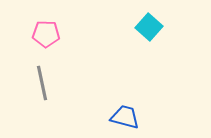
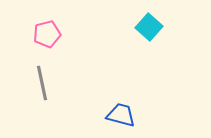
pink pentagon: moved 1 px right; rotated 16 degrees counterclockwise
blue trapezoid: moved 4 px left, 2 px up
